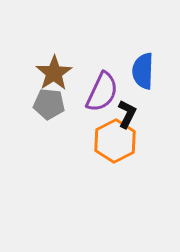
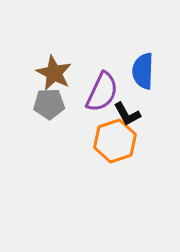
brown star: rotated 12 degrees counterclockwise
gray pentagon: rotated 8 degrees counterclockwise
black L-shape: rotated 124 degrees clockwise
orange hexagon: rotated 9 degrees clockwise
